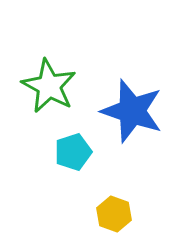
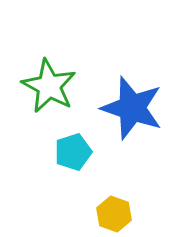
blue star: moved 3 px up
